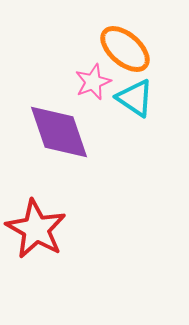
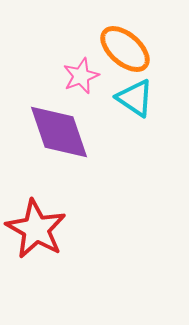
pink star: moved 12 px left, 6 px up
